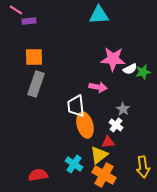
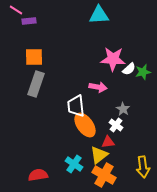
white semicircle: moved 1 px left; rotated 16 degrees counterclockwise
orange ellipse: rotated 20 degrees counterclockwise
